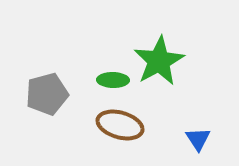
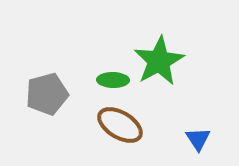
brown ellipse: rotated 15 degrees clockwise
